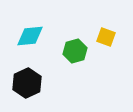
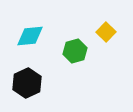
yellow square: moved 5 px up; rotated 24 degrees clockwise
